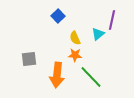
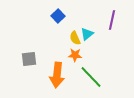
cyan triangle: moved 11 px left
